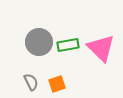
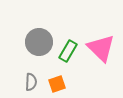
green rectangle: moved 6 px down; rotated 50 degrees counterclockwise
gray semicircle: rotated 30 degrees clockwise
